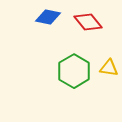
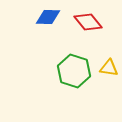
blue diamond: rotated 10 degrees counterclockwise
green hexagon: rotated 12 degrees counterclockwise
